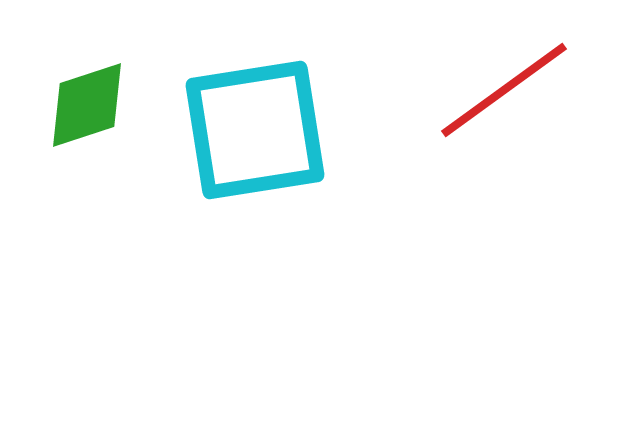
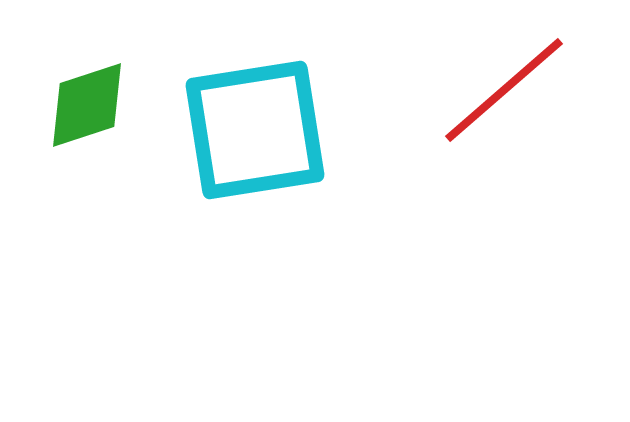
red line: rotated 5 degrees counterclockwise
